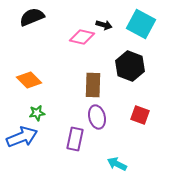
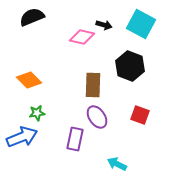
purple ellipse: rotated 20 degrees counterclockwise
